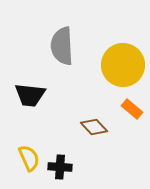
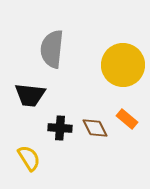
gray semicircle: moved 10 px left, 3 px down; rotated 9 degrees clockwise
orange rectangle: moved 5 px left, 10 px down
brown diamond: moved 1 px right, 1 px down; rotated 16 degrees clockwise
yellow semicircle: rotated 8 degrees counterclockwise
black cross: moved 39 px up
